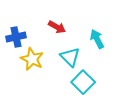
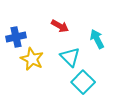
red arrow: moved 3 px right, 1 px up
